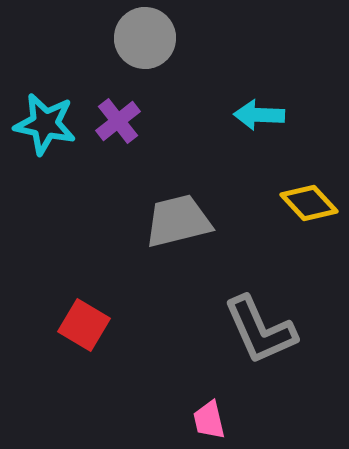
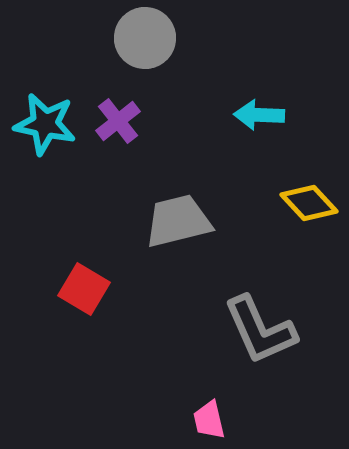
red square: moved 36 px up
